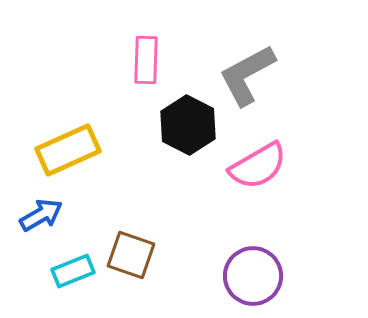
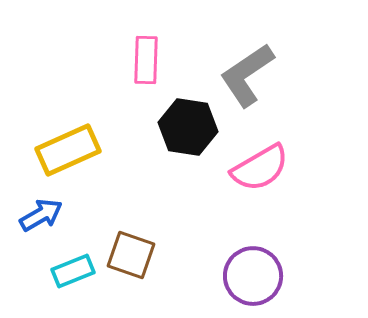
gray L-shape: rotated 6 degrees counterclockwise
black hexagon: moved 2 px down; rotated 18 degrees counterclockwise
pink semicircle: moved 2 px right, 2 px down
